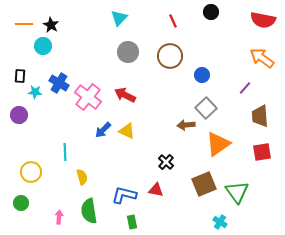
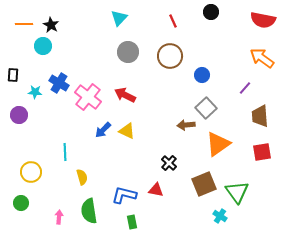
black rectangle: moved 7 px left, 1 px up
black cross: moved 3 px right, 1 px down
cyan cross: moved 6 px up
